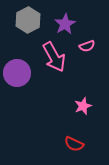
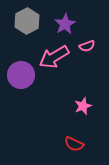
gray hexagon: moved 1 px left, 1 px down
pink arrow: rotated 88 degrees clockwise
purple circle: moved 4 px right, 2 px down
